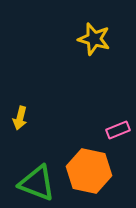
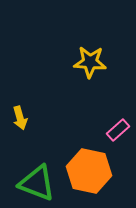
yellow star: moved 4 px left, 23 px down; rotated 12 degrees counterclockwise
yellow arrow: rotated 30 degrees counterclockwise
pink rectangle: rotated 20 degrees counterclockwise
